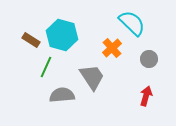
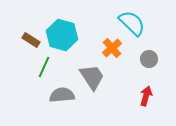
green line: moved 2 px left
